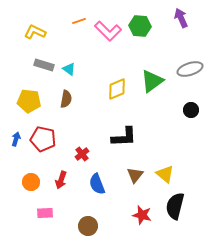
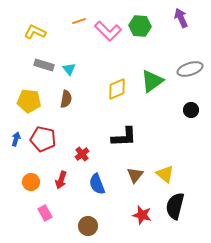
cyan triangle: rotated 16 degrees clockwise
pink rectangle: rotated 63 degrees clockwise
